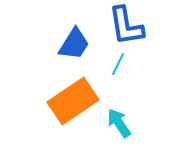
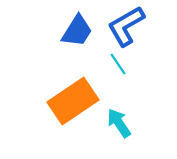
blue L-shape: rotated 69 degrees clockwise
blue trapezoid: moved 3 px right, 13 px up
cyan line: rotated 60 degrees counterclockwise
